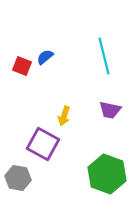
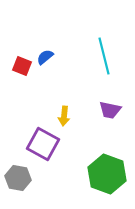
yellow arrow: rotated 12 degrees counterclockwise
